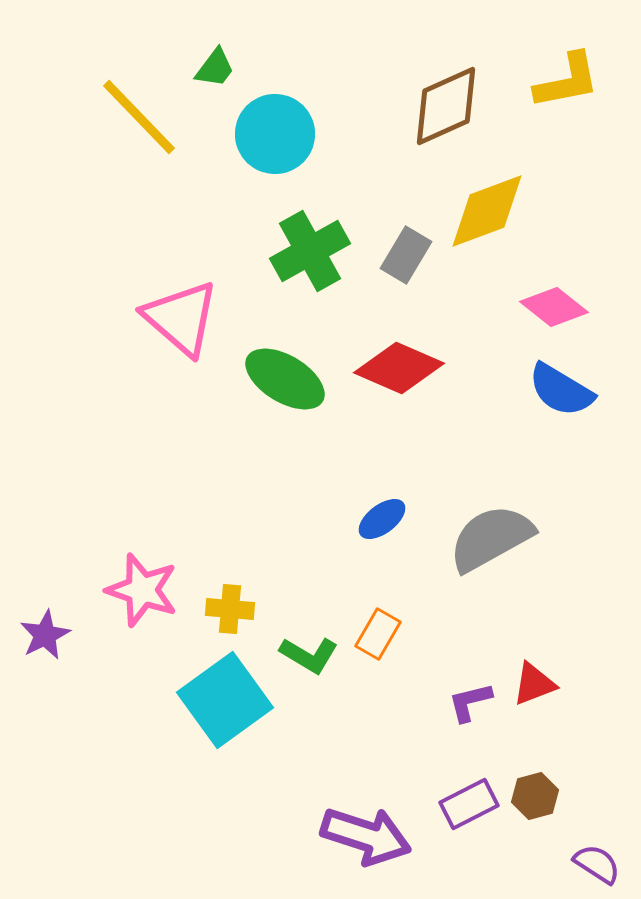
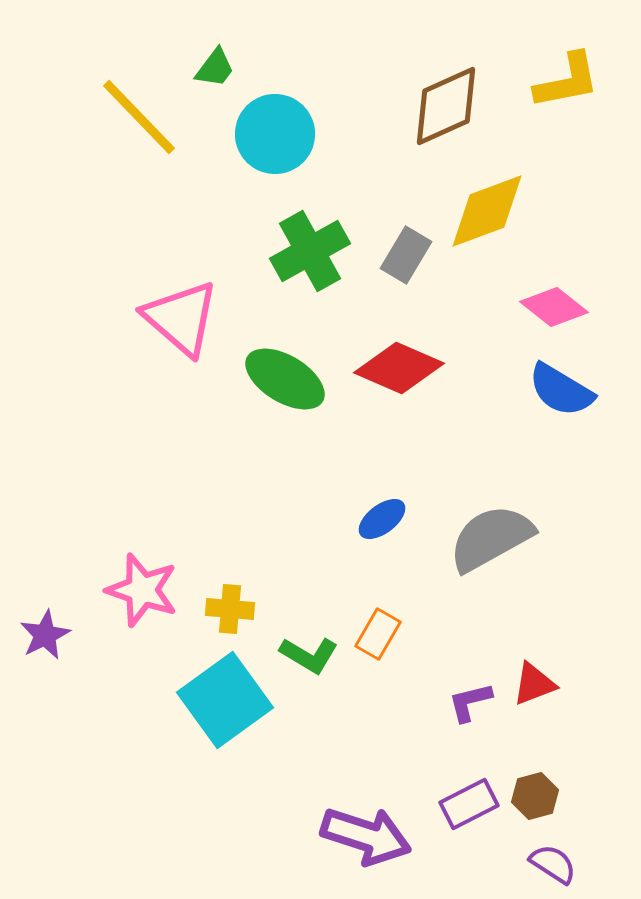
purple semicircle: moved 44 px left
